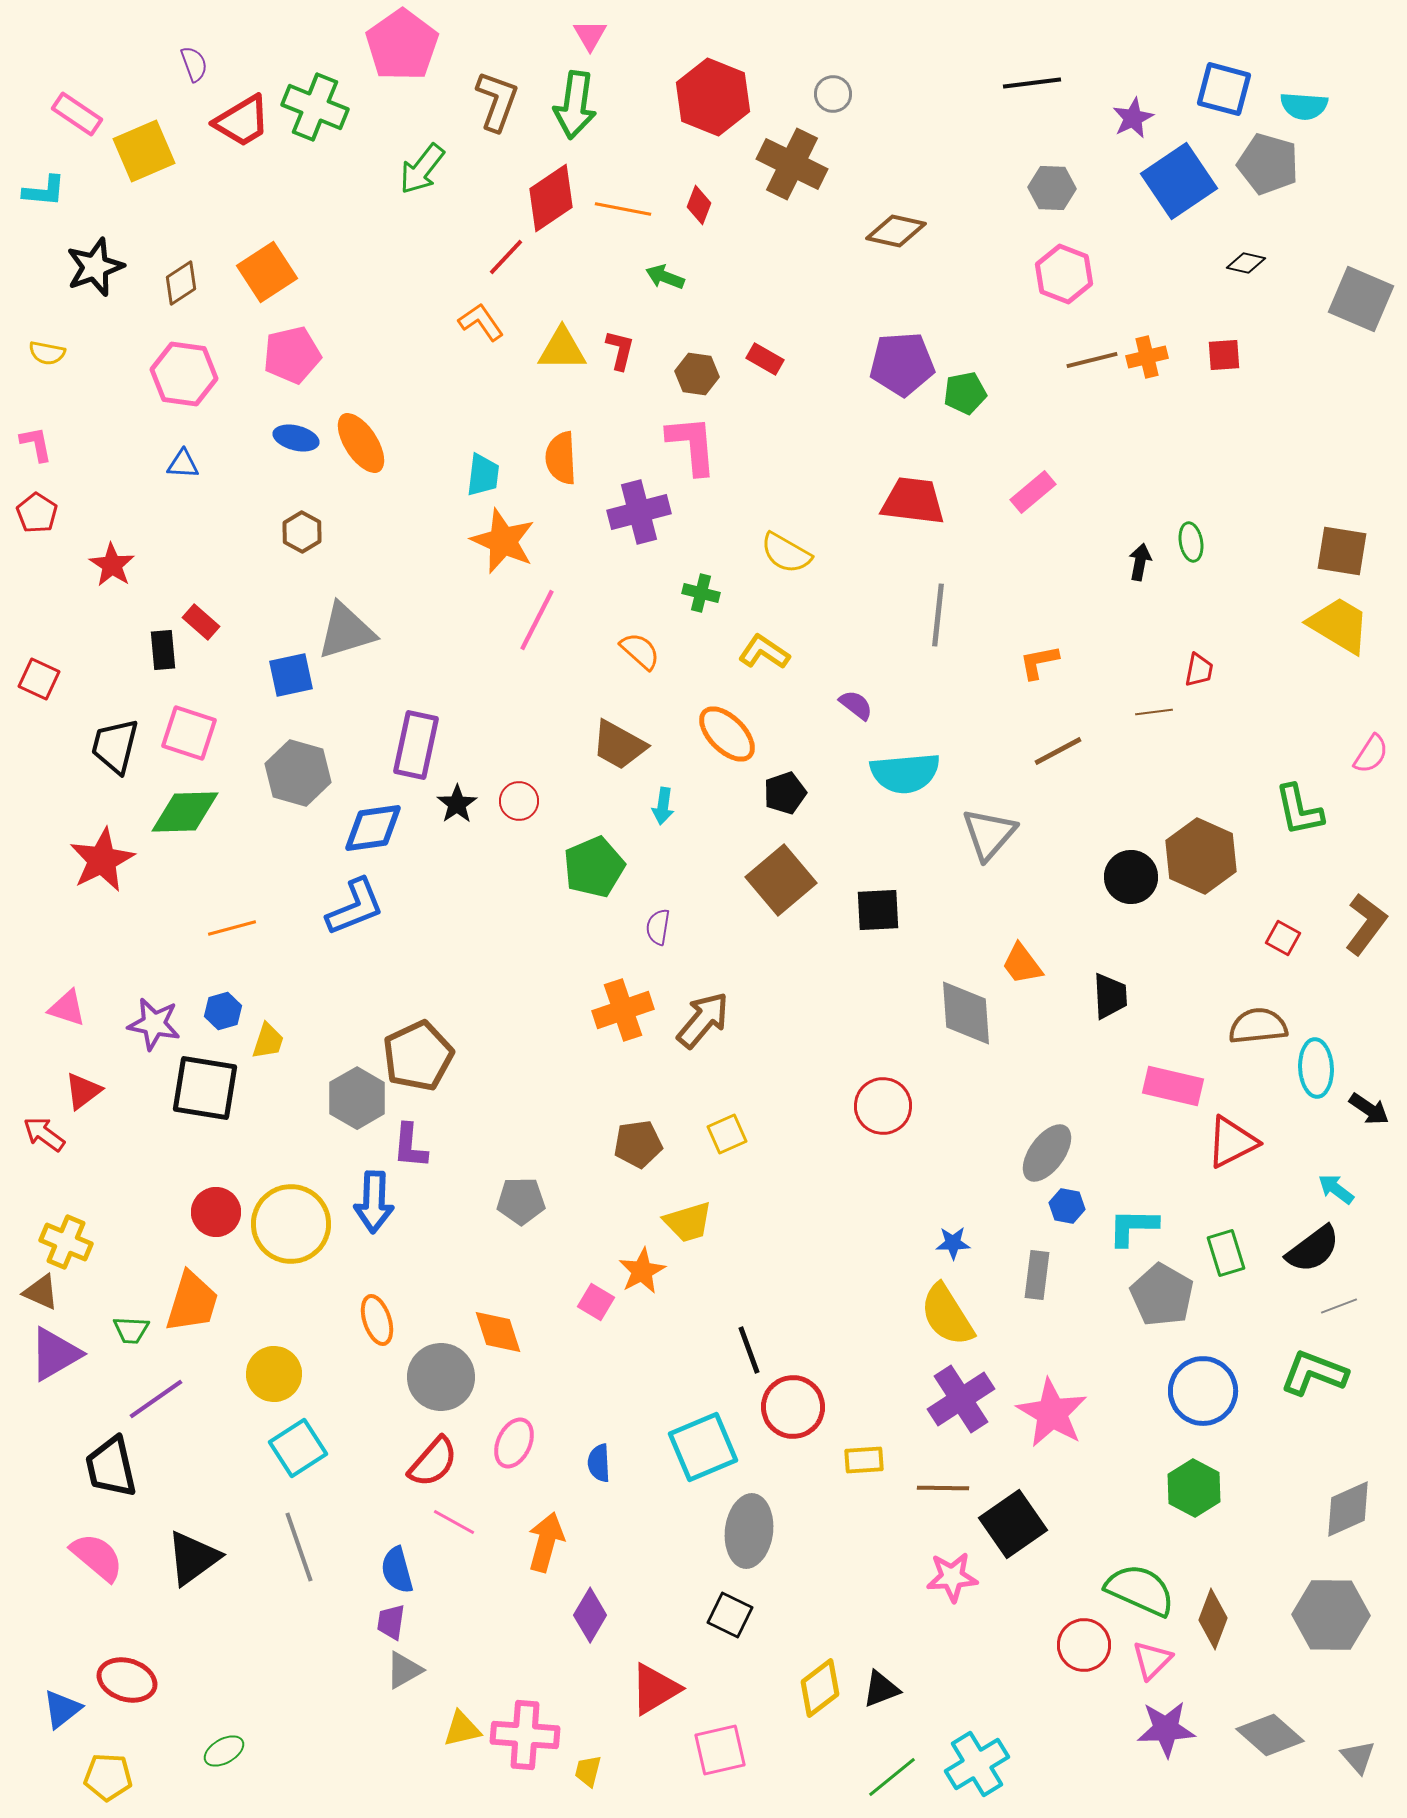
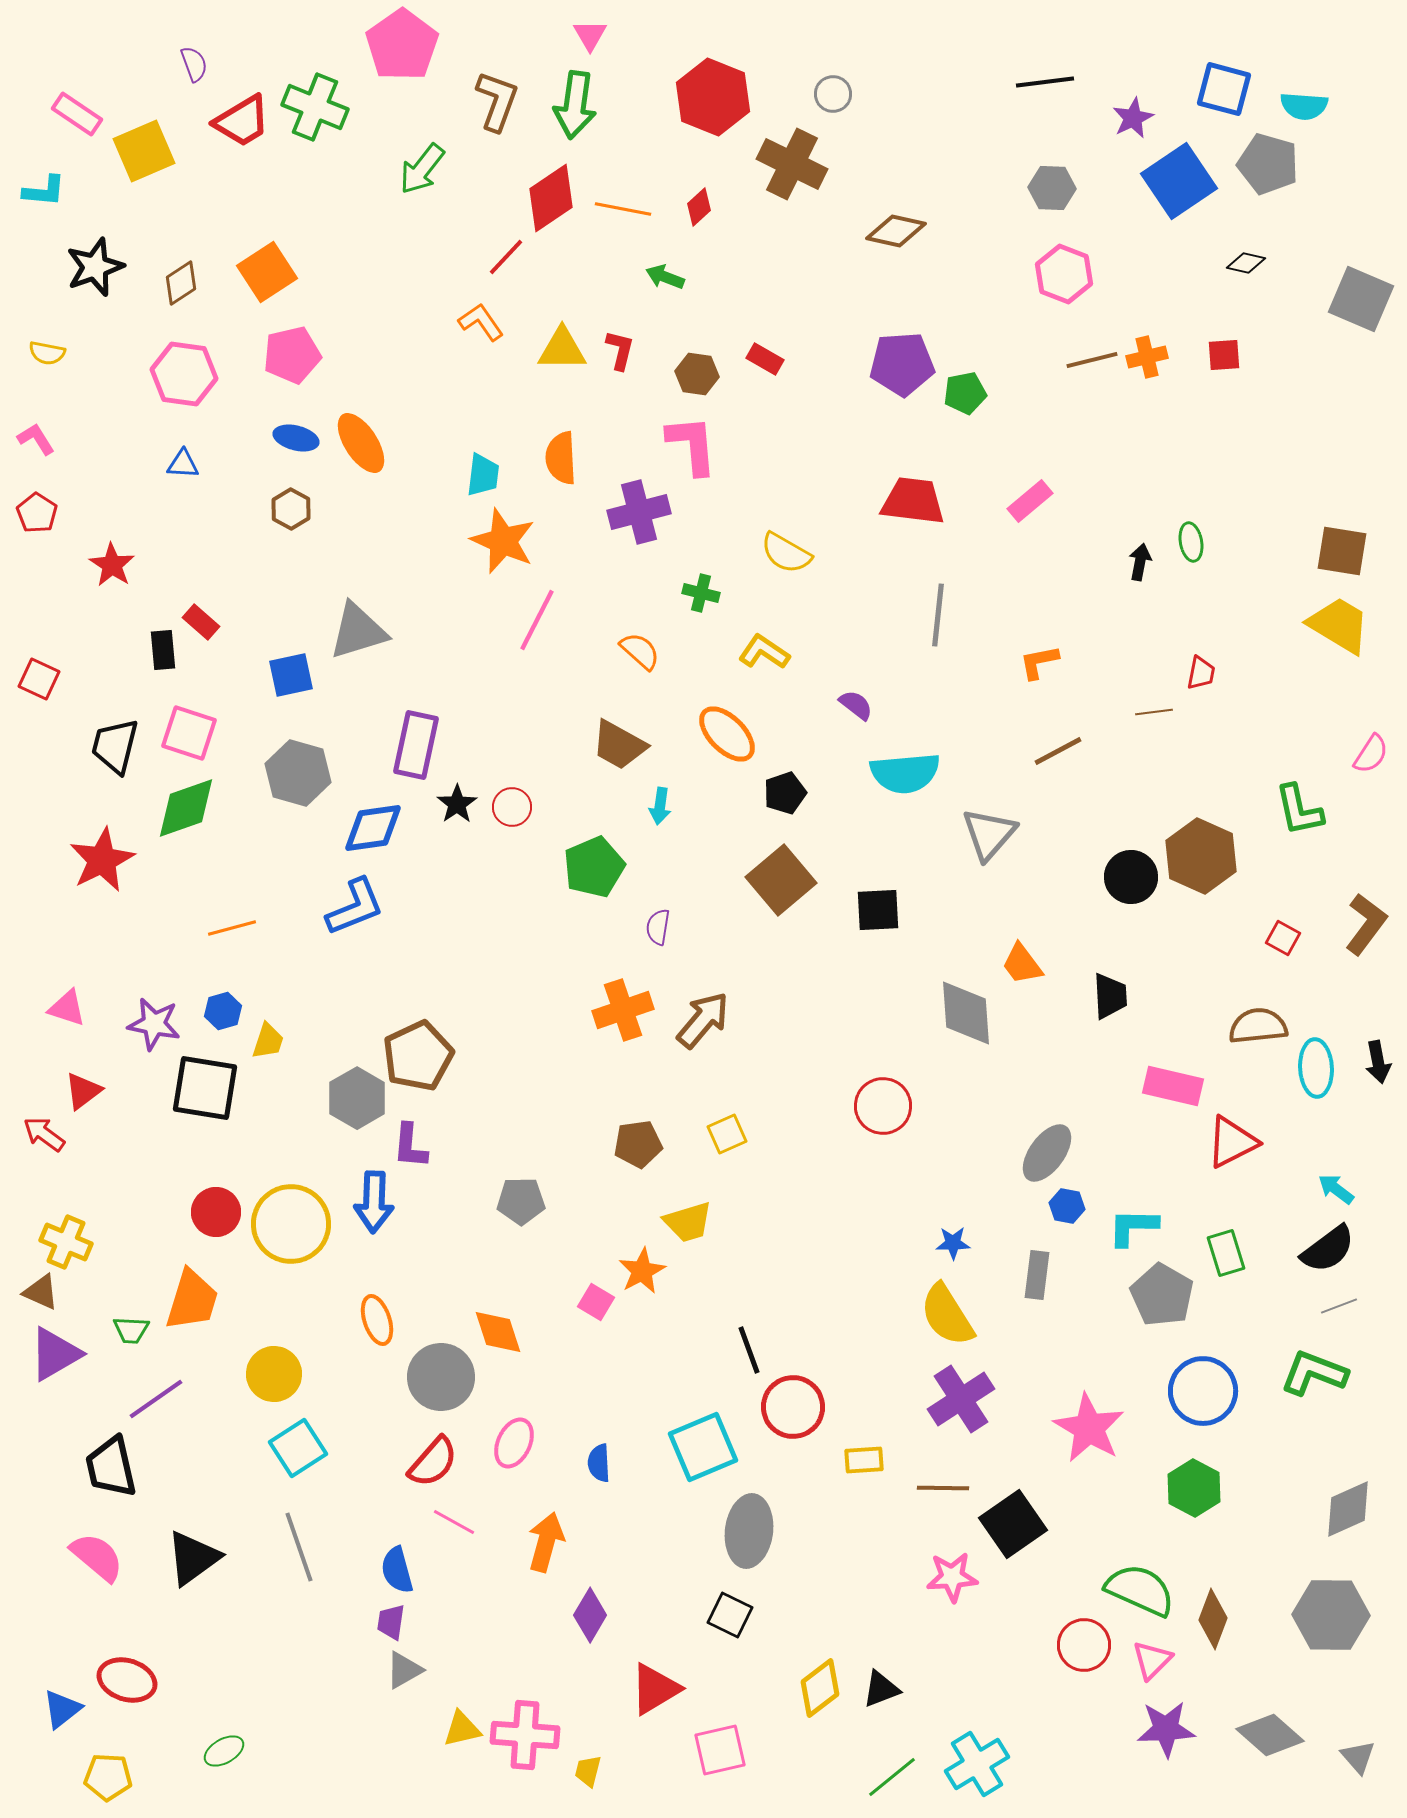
black line at (1032, 83): moved 13 px right, 1 px up
red diamond at (699, 205): moved 2 px down; rotated 27 degrees clockwise
pink L-shape at (36, 444): moved 5 px up; rotated 21 degrees counterclockwise
pink rectangle at (1033, 492): moved 3 px left, 9 px down
brown hexagon at (302, 532): moved 11 px left, 23 px up
gray triangle at (346, 631): moved 12 px right
red trapezoid at (1199, 670): moved 2 px right, 3 px down
red circle at (519, 801): moved 7 px left, 6 px down
cyan arrow at (663, 806): moved 3 px left
green diamond at (185, 812): moved 1 px right, 4 px up; rotated 18 degrees counterclockwise
black arrow at (1369, 1109): moved 9 px right, 47 px up; rotated 45 degrees clockwise
black semicircle at (1313, 1249): moved 15 px right
orange trapezoid at (192, 1302): moved 2 px up
pink star at (1052, 1413): moved 37 px right, 15 px down
